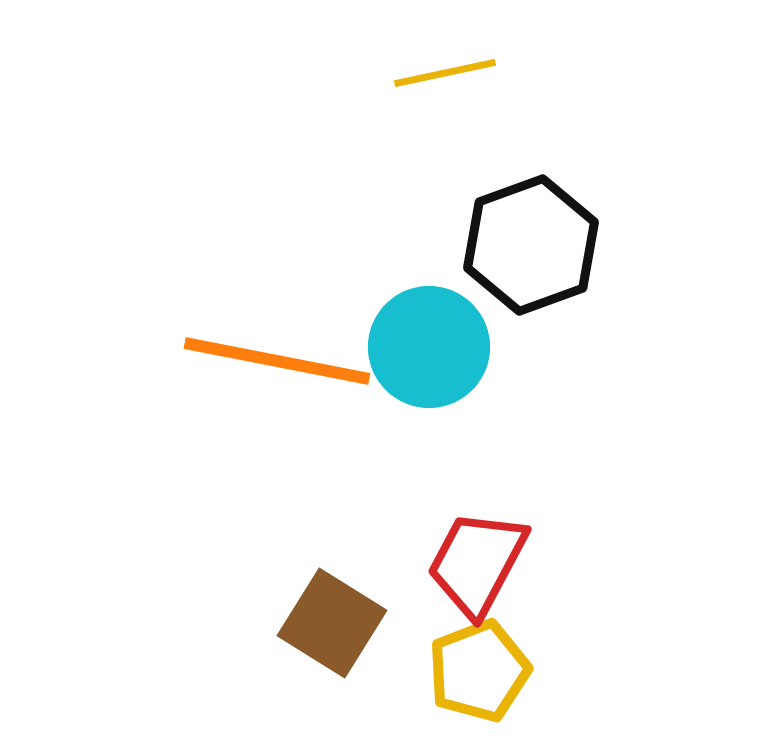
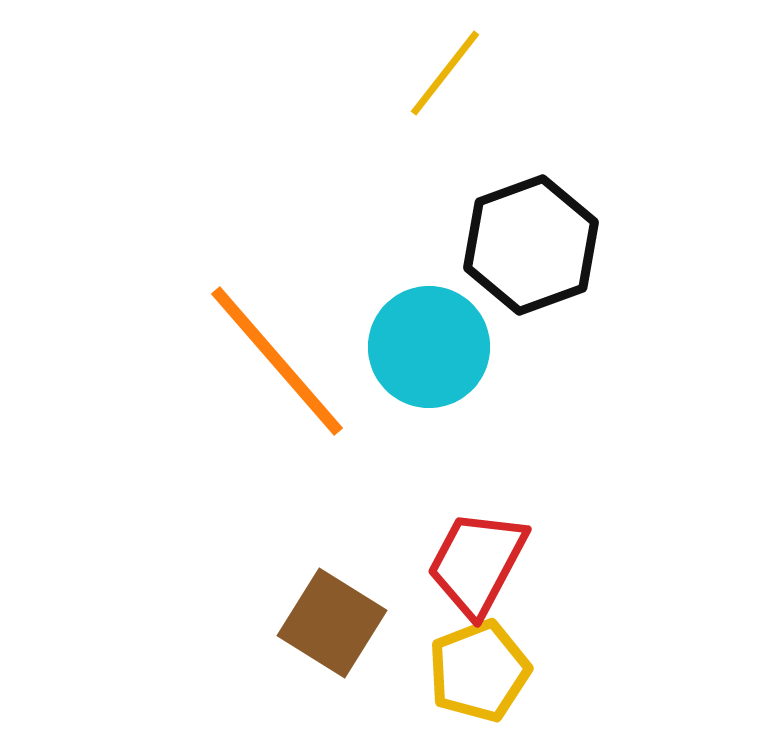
yellow line: rotated 40 degrees counterclockwise
orange line: rotated 38 degrees clockwise
